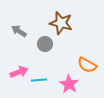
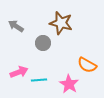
gray arrow: moved 3 px left, 5 px up
gray circle: moved 2 px left, 1 px up
